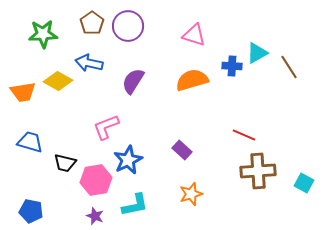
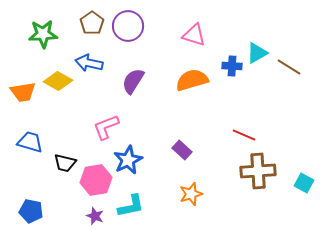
brown line: rotated 25 degrees counterclockwise
cyan L-shape: moved 4 px left, 1 px down
